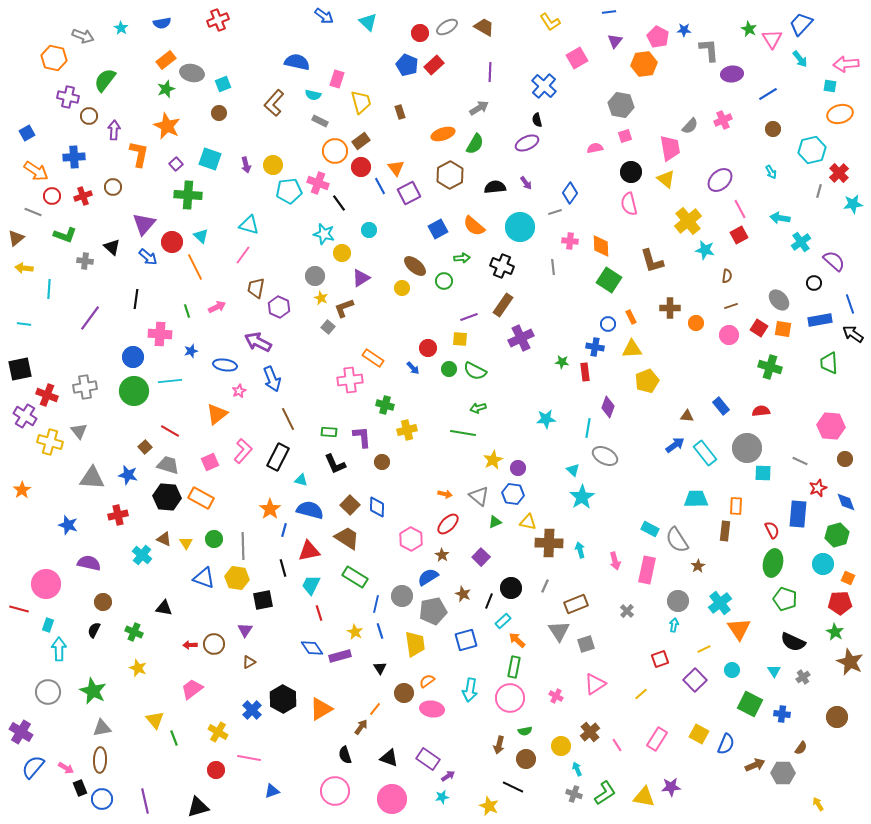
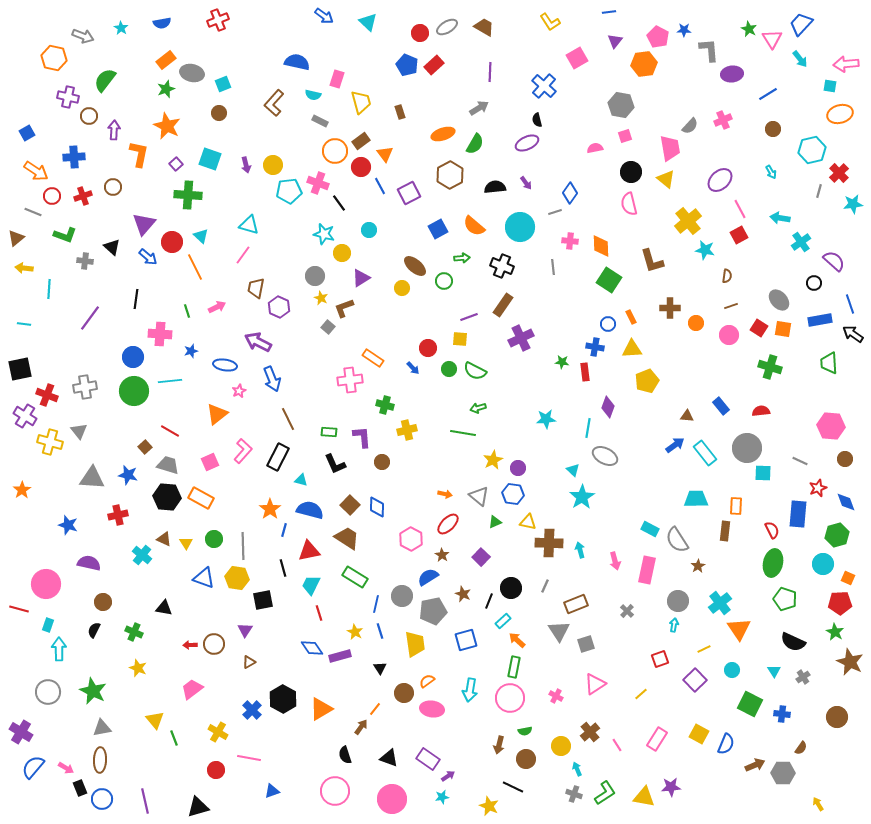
orange triangle at (396, 168): moved 11 px left, 14 px up
